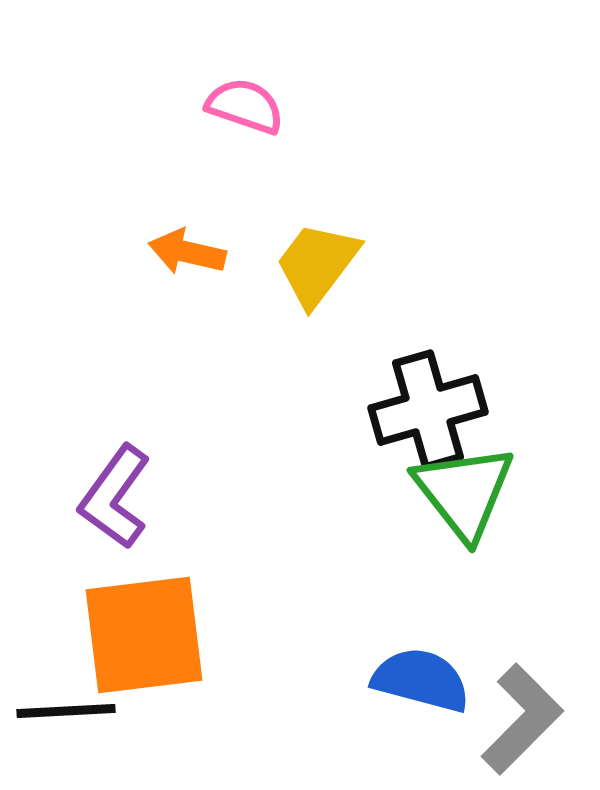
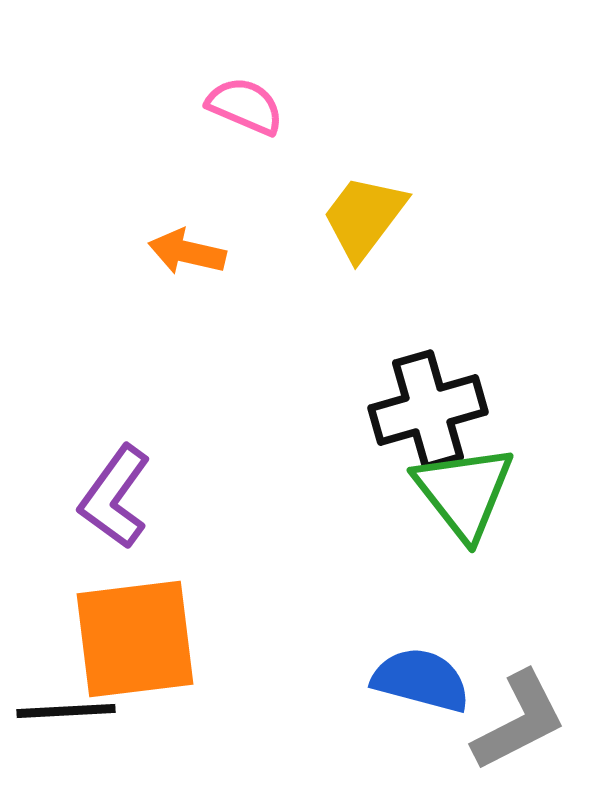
pink semicircle: rotated 4 degrees clockwise
yellow trapezoid: moved 47 px right, 47 px up
orange square: moved 9 px left, 4 px down
gray L-shape: moved 3 px left, 2 px down; rotated 18 degrees clockwise
